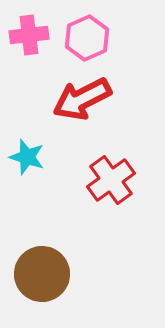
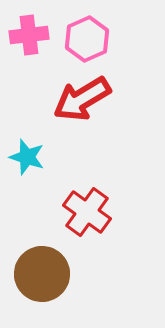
pink hexagon: moved 1 px down
red arrow: rotated 4 degrees counterclockwise
red cross: moved 24 px left, 32 px down; rotated 18 degrees counterclockwise
